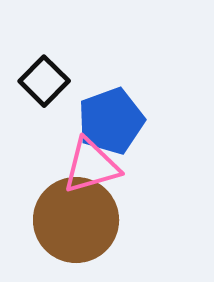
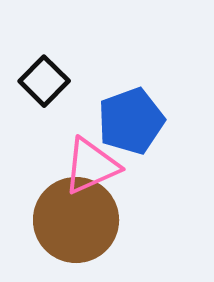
blue pentagon: moved 20 px right
pink triangle: rotated 8 degrees counterclockwise
